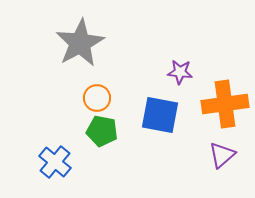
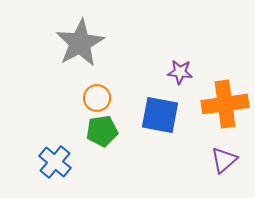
green pentagon: rotated 20 degrees counterclockwise
purple triangle: moved 2 px right, 5 px down
